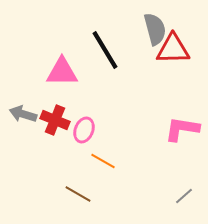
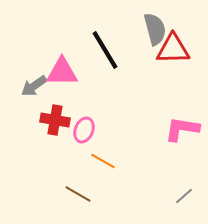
gray arrow: moved 11 px right, 28 px up; rotated 52 degrees counterclockwise
red cross: rotated 12 degrees counterclockwise
